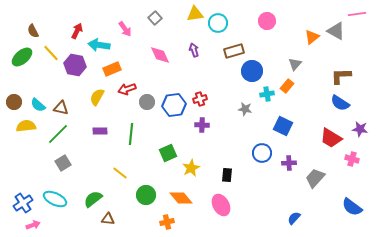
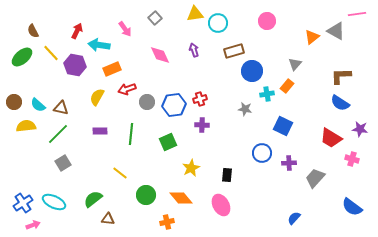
green square at (168, 153): moved 11 px up
cyan ellipse at (55, 199): moved 1 px left, 3 px down
